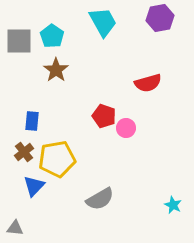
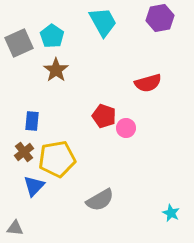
gray square: moved 2 px down; rotated 24 degrees counterclockwise
gray semicircle: moved 1 px down
cyan star: moved 2 px left, 8 px down
